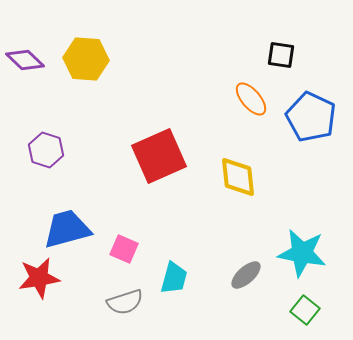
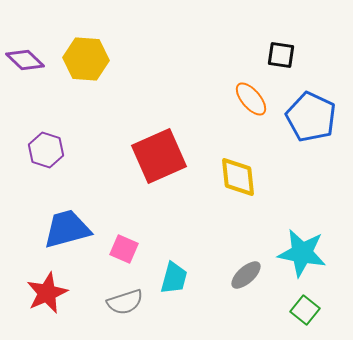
red star: moved 8 px right, 15 px down; rotated 15 degrees counterclockwise
